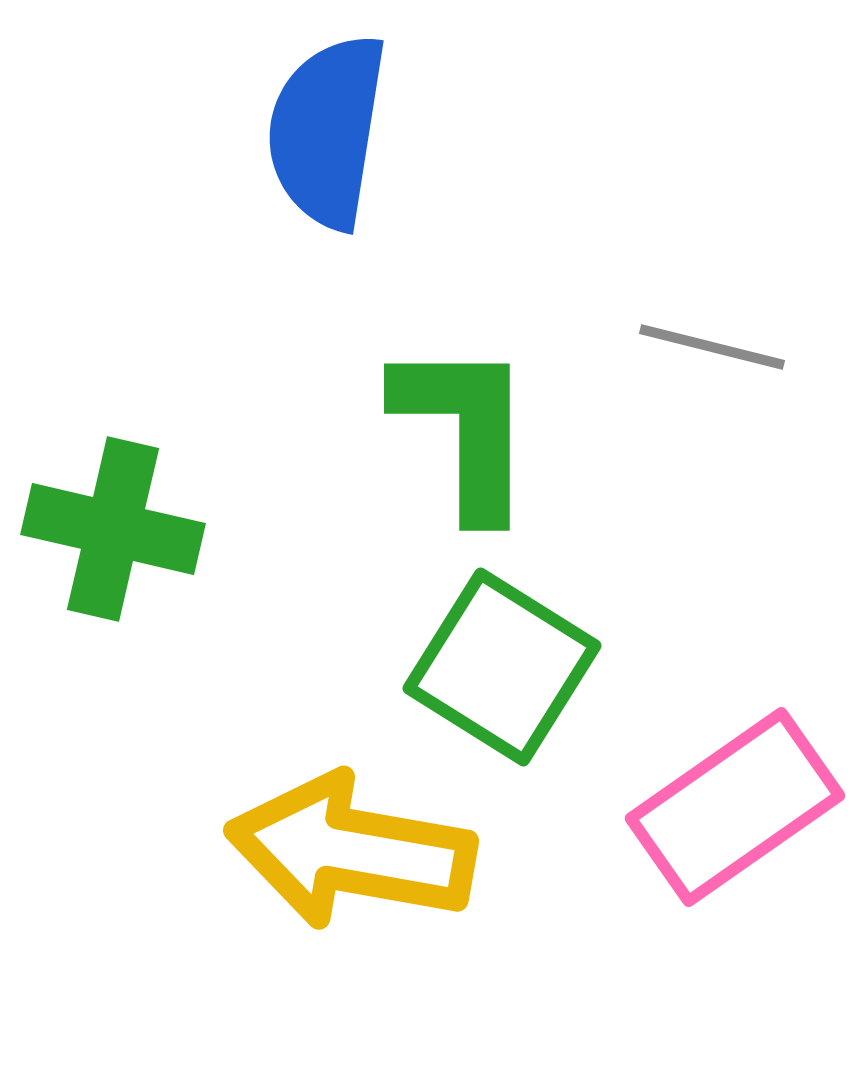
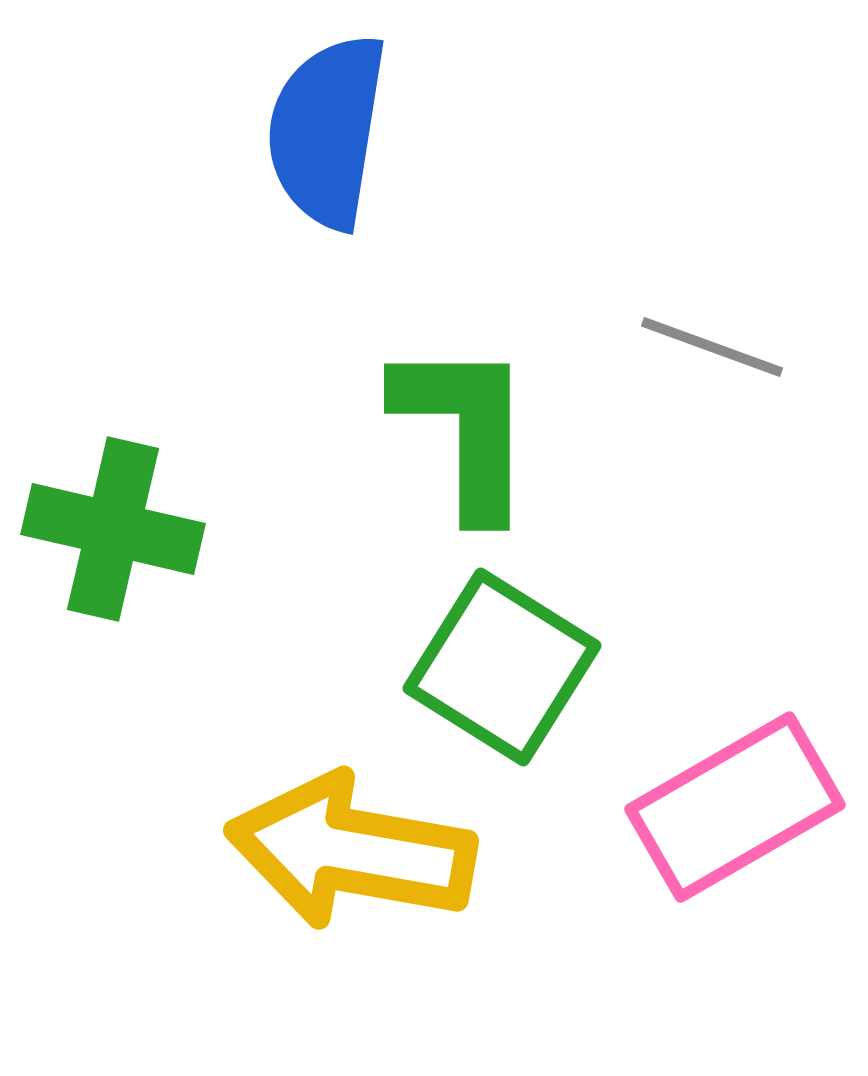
gray line: rotated 6 degrees clockwise
pink rectangle: rotated 5 degrees clockwise
